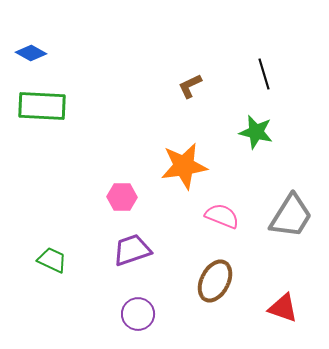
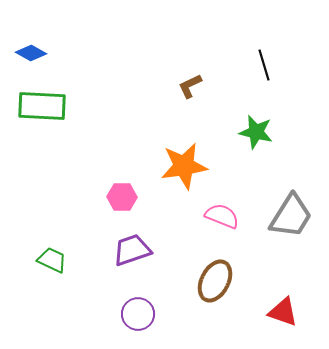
black line: moved 9 px up
red triangle: moved 4 px down
